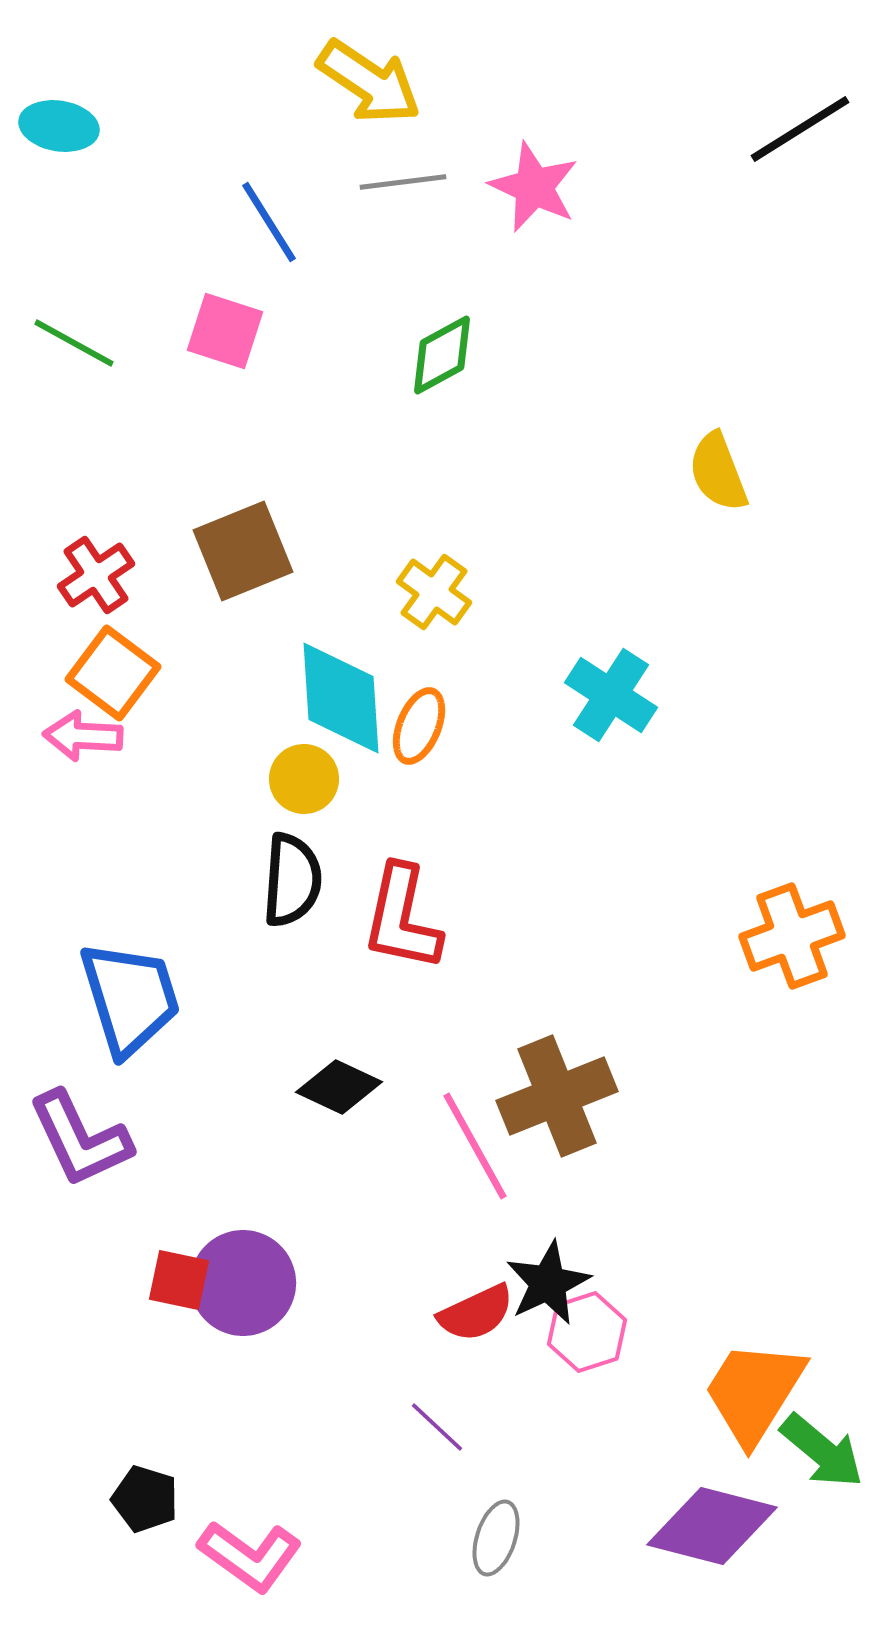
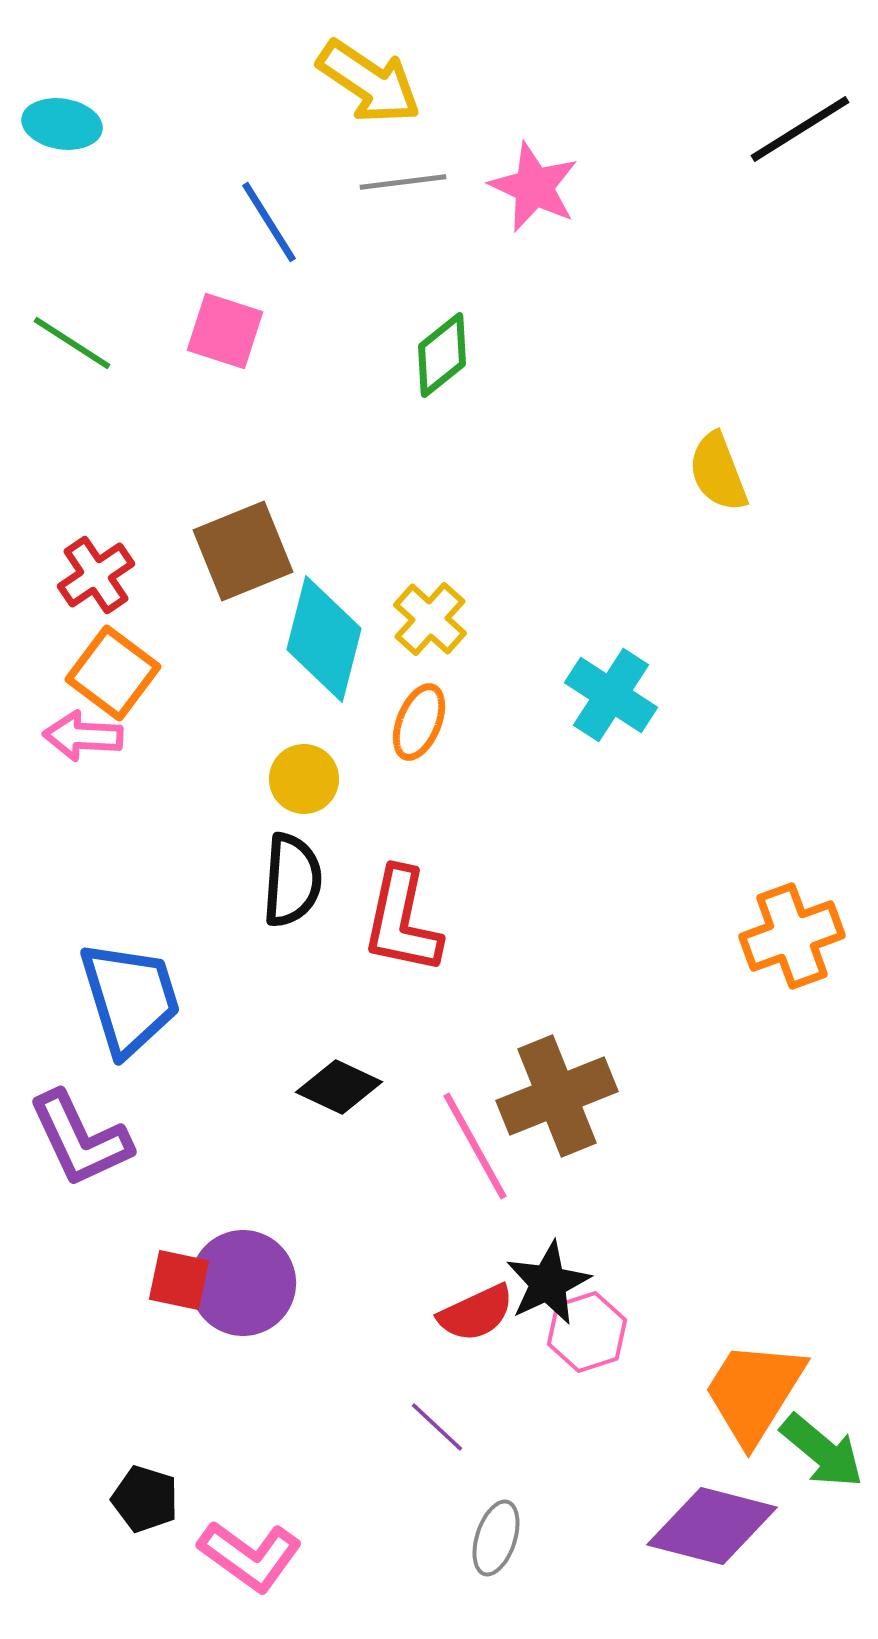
cyan ellipse: moved 3 px right, 2 px up
green line: moved 2 px left; rotated 4 degrees clockwise
green diamond: rotated 10 degrees counterclockwise
yellow cross: moved 4 px left, 27 px down; rotated 6 degrees clockwise
cyan diamond: moved 17 px left, 59 px up; rotated 18 degrees clockwise
orange ellipse: moved 4 px up
red L-shape: moved 3 px down
